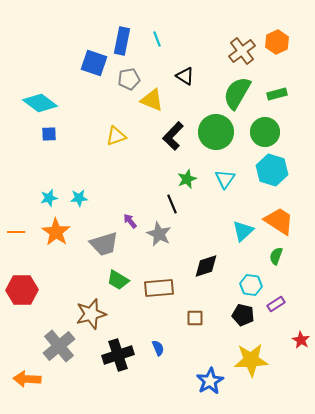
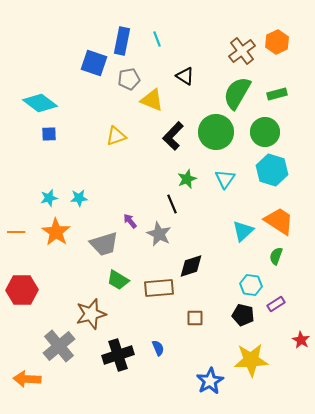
black diamond at (206, 266): moved 15 px left
